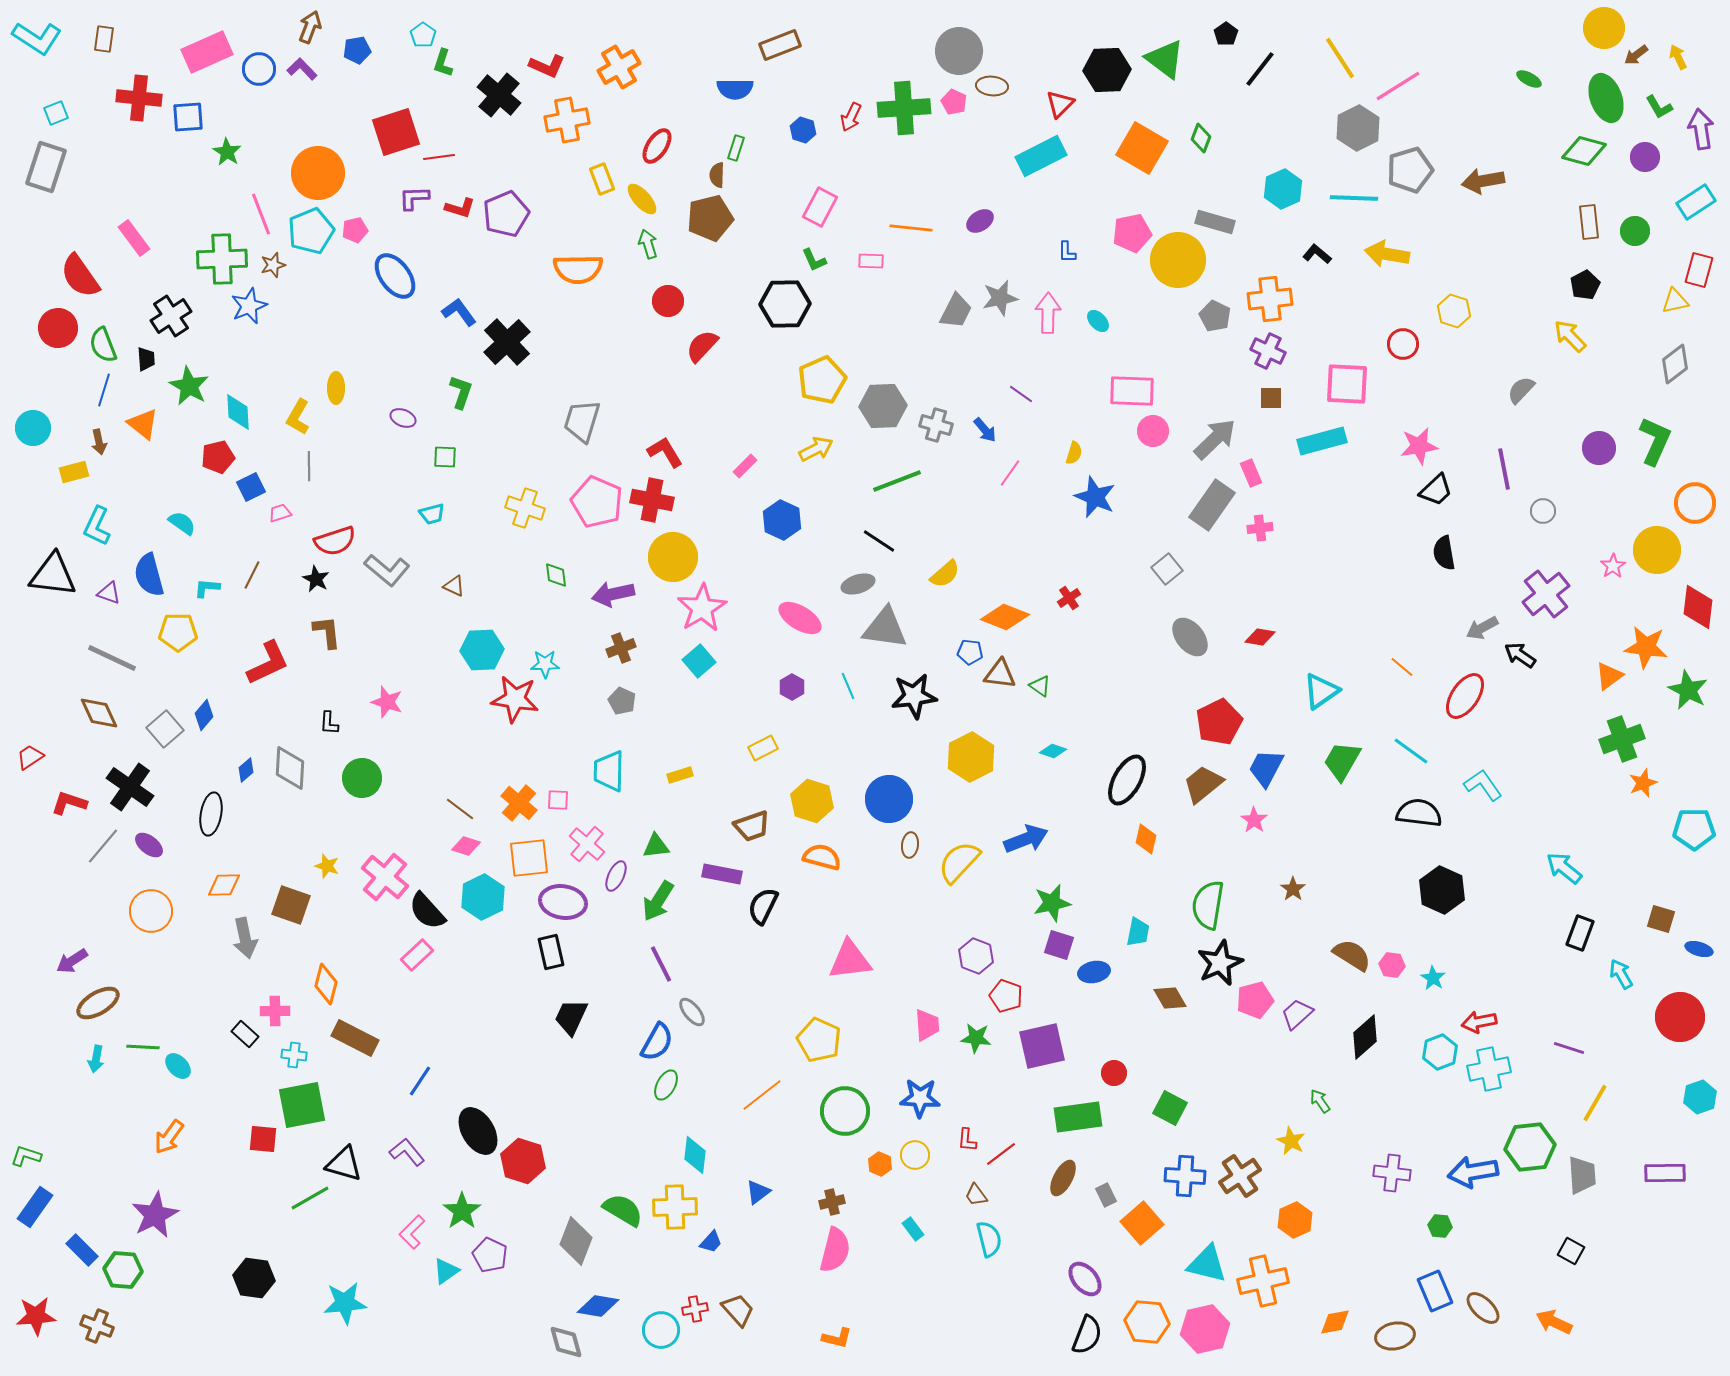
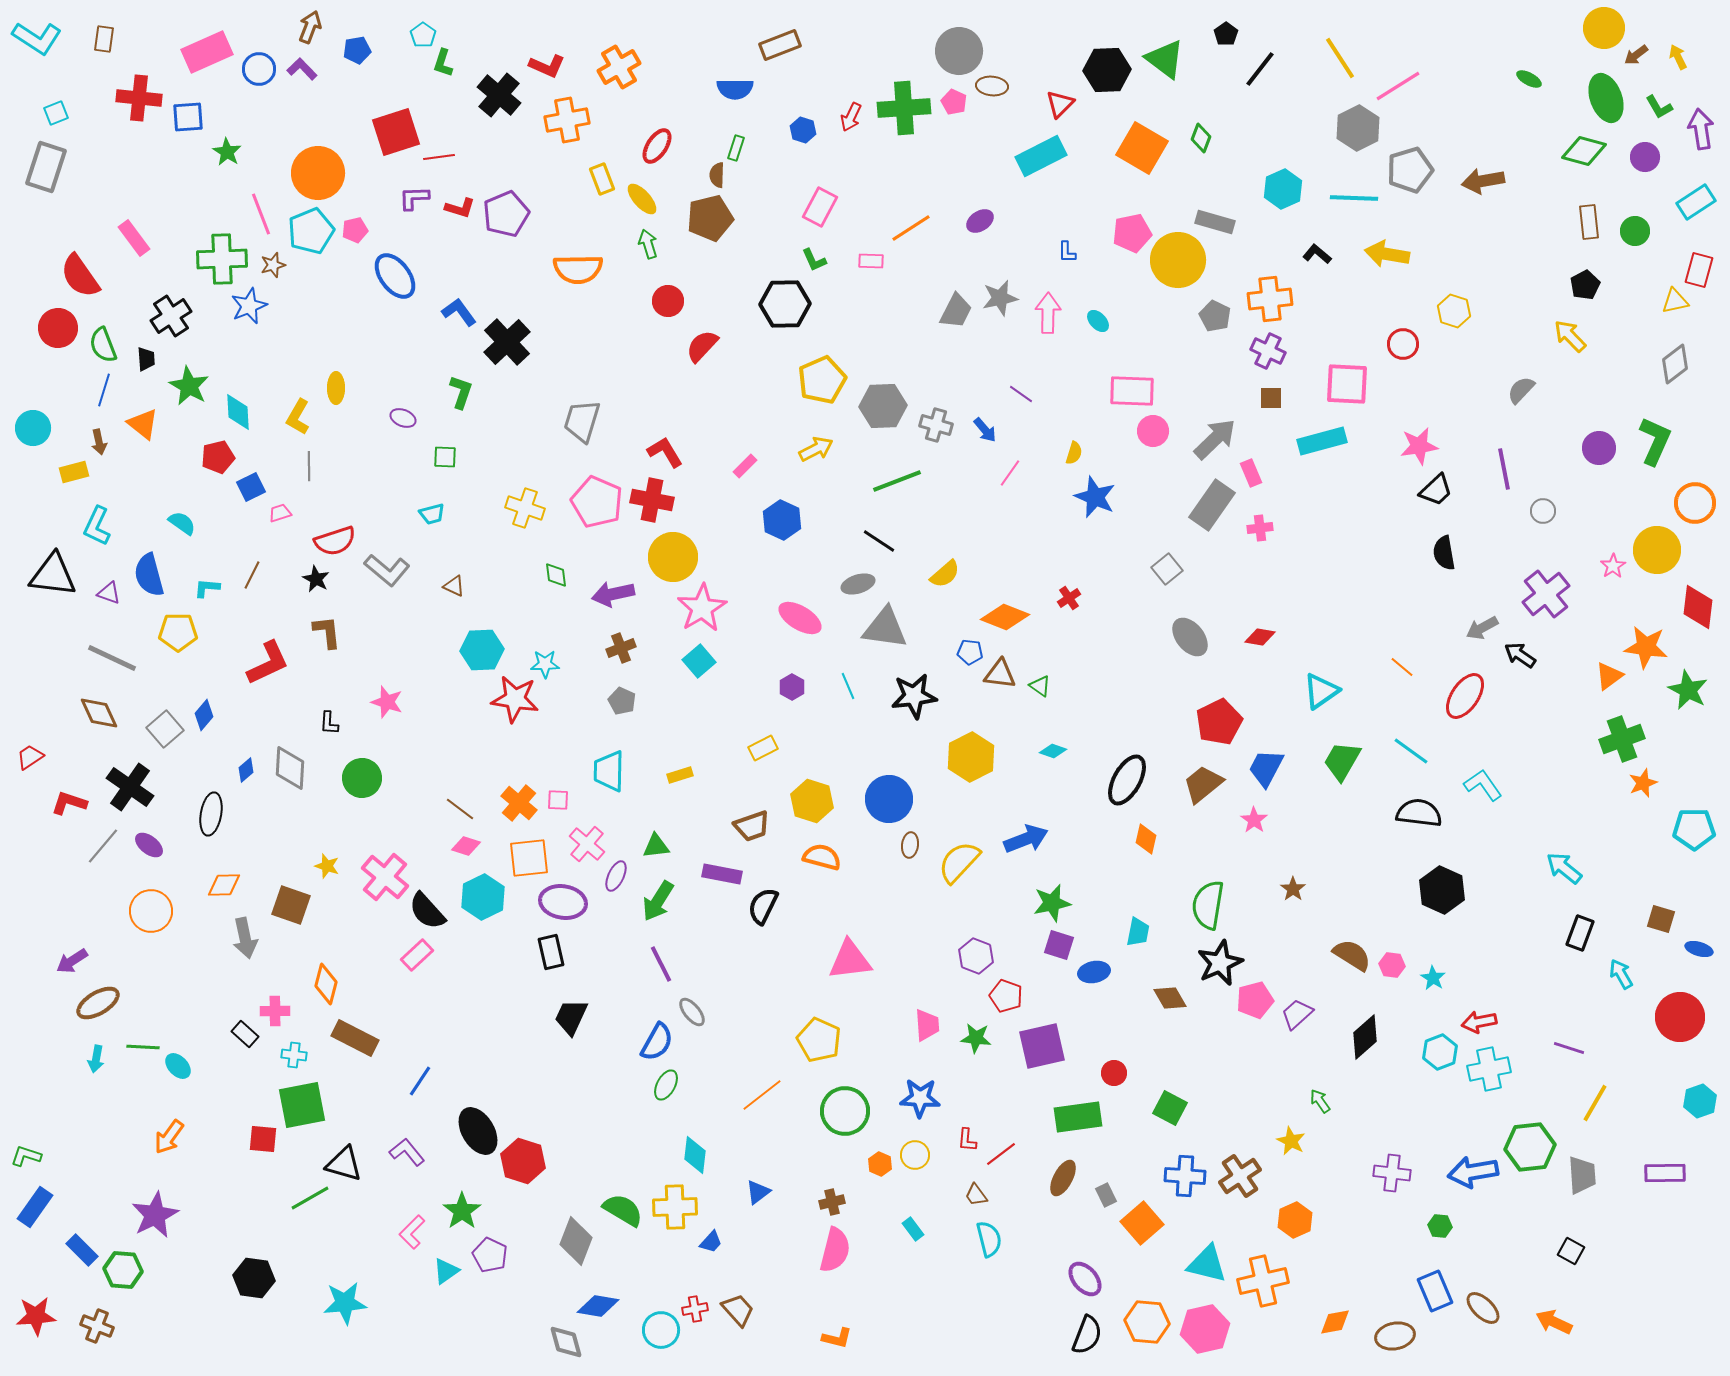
orange line at (911, 228): rotated 39 degrees counterclockwise
cyan hexagon at (1700, 1097): moved 4 px down
